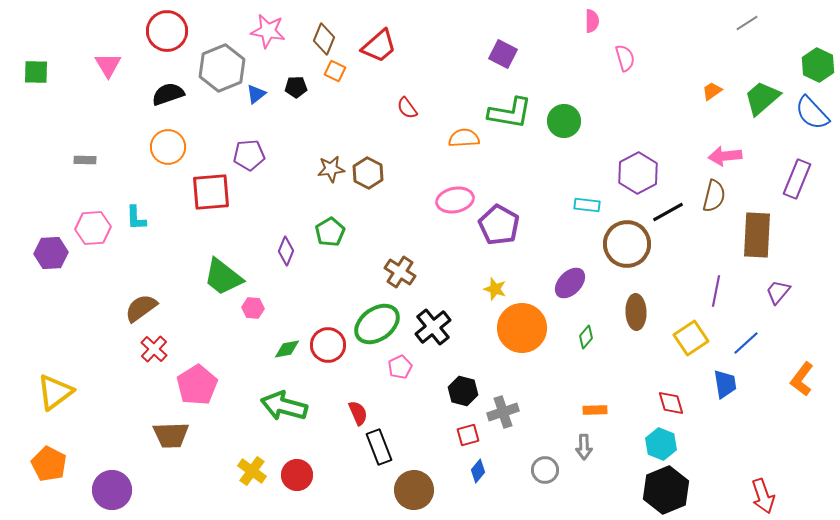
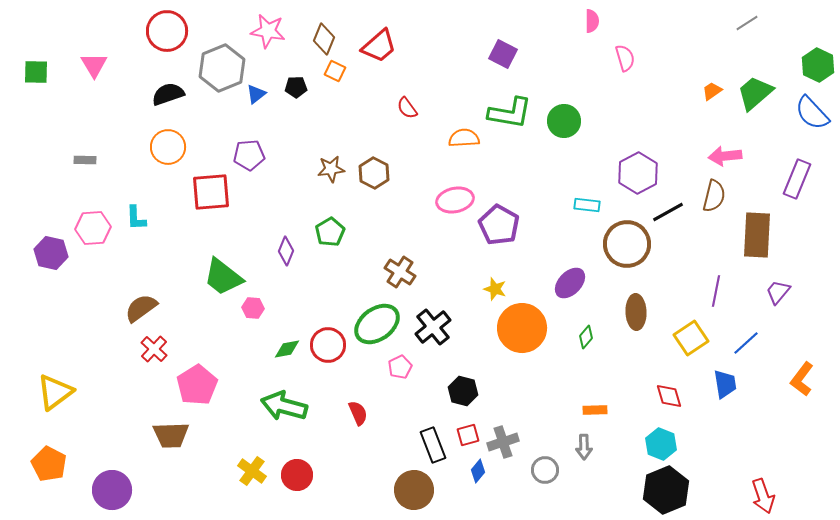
pink triangle at (108, 65): moved 14 px left
green trapezoid at (762, 98): moved 7 px left, 5 px up
brown hexagon at (368, 173): moved 6 px right
purple hexagon at (51, 253): rotated 16 degrees clockwise
red diamond at (671, 403): moved 2 px left, 7 px up
gray cross at (503, 412): moved 30 px down
black rectangle at (379, 447): moved 54 px right, 2 px up
